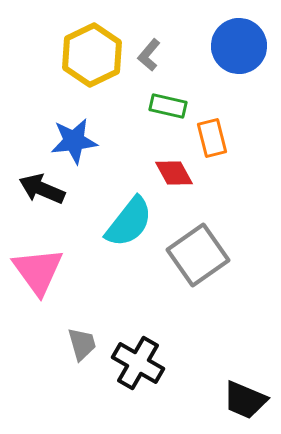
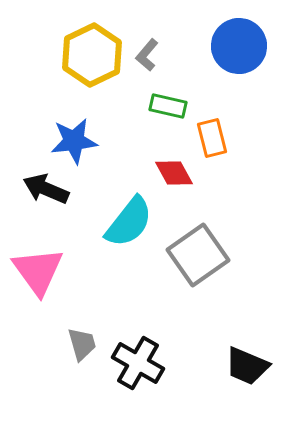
gray L-shape: moved 2 px left
black arrow: moved 4 px right
black trapezoid: moved 2 px right, 34 px up
